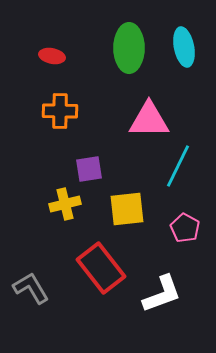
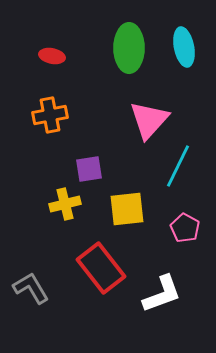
orange cross: moved 10 px left, 4 px down; rotated 12 degrees counterclockwise
pink triangle: rotated 48 degrees counterclockwise
